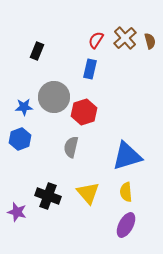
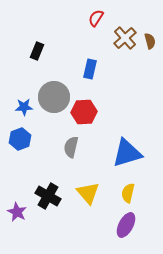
red semicircle: moved 22 px up
red hexagon: rotated 15 degrees clockwise
blue triangle: moved 3 px up
yellow semicircle: moved 2 px right, 1 px down; rotated 18 degrees clockwise
black cross: rotated 10 degrees clockwise
purple star: rotated 12 degrees clockwise
